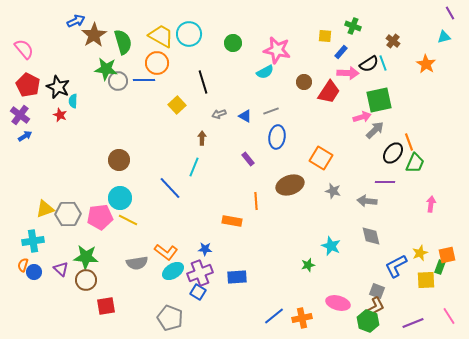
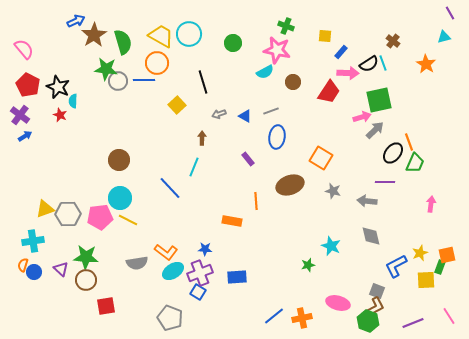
green cross at (353, 26): moved 67 px left
brown circle at (304, 82): moved 11 px left
